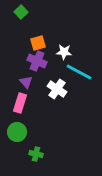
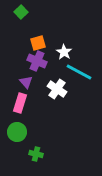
white star: rotated 28 degrees clockwise
